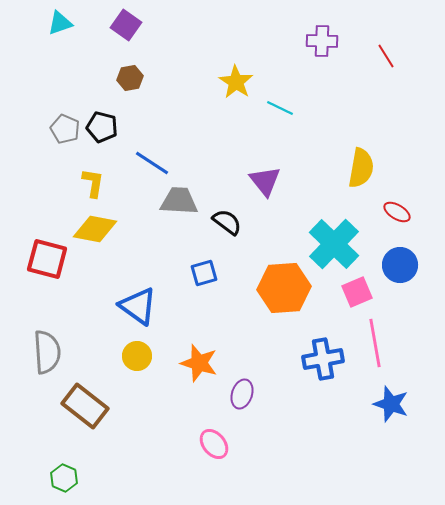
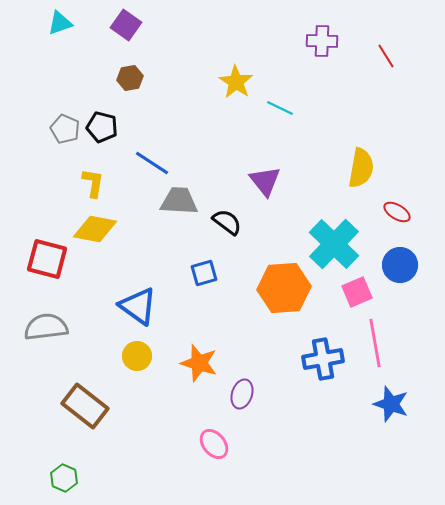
gray semicircle: moved 1 px left, 25 px up; rotated 93 degrees counterclockwise
